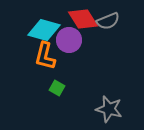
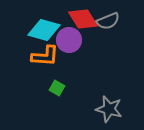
orange L-shape: rotated 100 degrees counterclockwise
